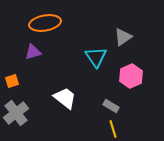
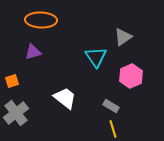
orange ellipse: moved 4 px left, 3 px up; rotated 12 degrees clockwise
